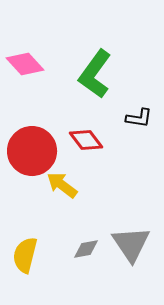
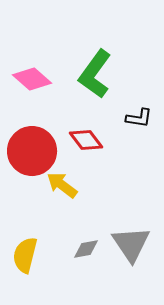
pink diamond: moved 7 px right, 15 px down; rotated 6 degrees counterclockwise
